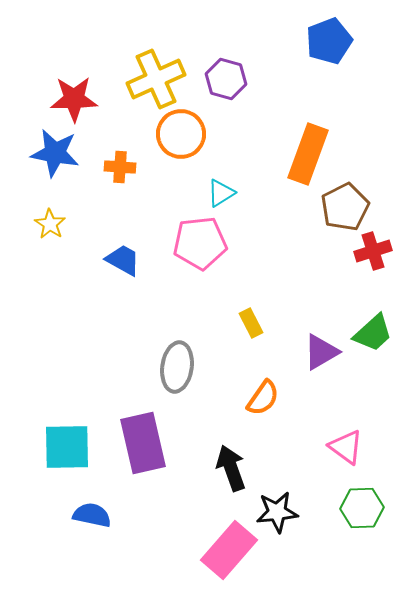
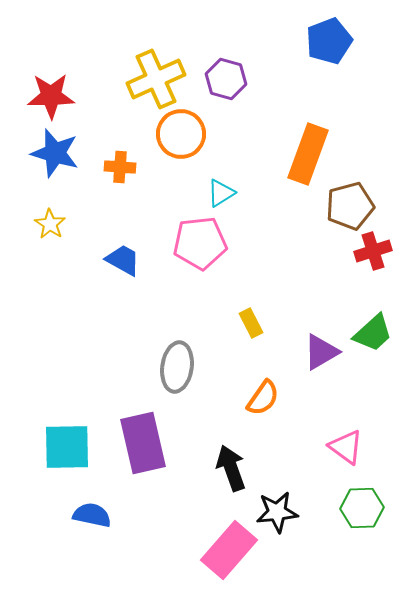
red star: moved 23 px left, 3 px up
blue star: rotated 6 degrees clockwise
brown pentagon: moved 5 px right, 1 px up; rotated 12 degrees clockwise
